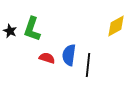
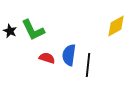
green L-shape: moved 1 px right, 1 px down; rotated 45 degrees counterclockwise
